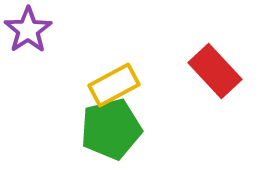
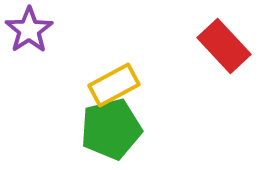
purple star: moved 1 px right
red rectangle: moved 9 px right, 25 px up
